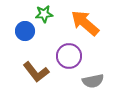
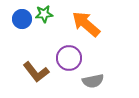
orange arrow: moved 1 px right, 1 px down
blue circle: moved 3 px left, 12 px up
purple circle: moved 2 px down
